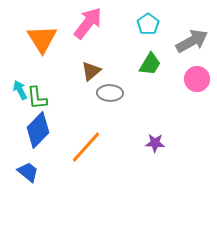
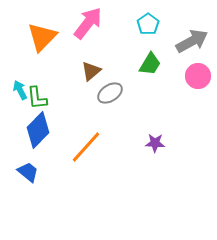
orange triangle: moved 2 px up; rotated 16 degrees clockwise
pink circle: moved 1 px right, 3 px up
gray ellipse: rotated 35 degrees counterclockwise
